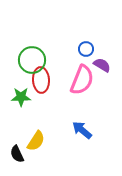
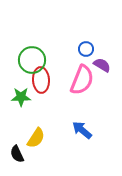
yellow semicircle: moved 3 px up
